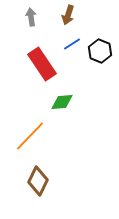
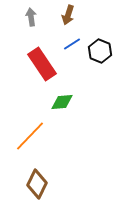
brown diamond: moved 1 px left, 3 px down
